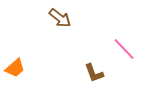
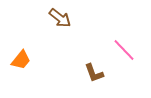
pink line: moved 1 px down
orange trapezoid: moved 6 px right, 8 px up; rotated 10 degrees counterclockwise
